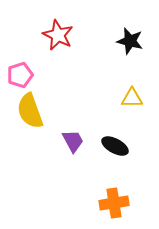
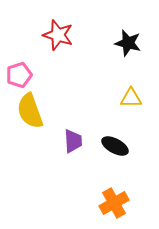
red star: rotated 8 degrees counterclockwise
black star: moved 2 px left, 2 px down
pink pentagon: moved 1 px left
yellow triangle: moved 1 px left
purple trapezoid: rotated 25 degrees clockwise
orange cross: rotated 20 degrees counterclockwise
